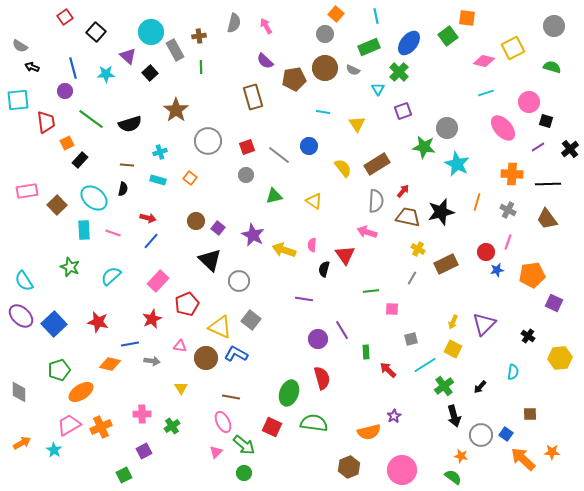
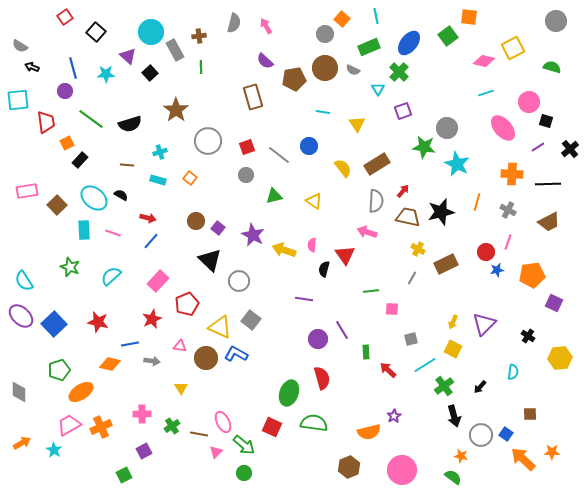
orange square at (336, 14): moved 6 px right, 5 px down
orange square at (467, 18): moved 2 px right, 1 px up
gray circle at (554, 26): moved 2 px right, 5 px up
black semicircle at (123, 189): moved 2 px left, 6 px down; rotated 72 degrees counterclockwise
brown trapezoid at (547, 219): moved 2 px right, 3 px down; rotated 80 degrees counterclockwise
brown line at (231, 397): moved 32 px left, 37 px down
